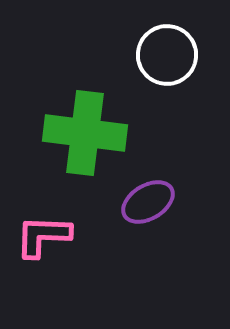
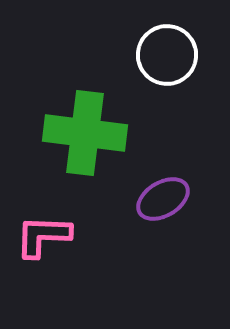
purple ellipse: moved 15 px right, 3 px up
